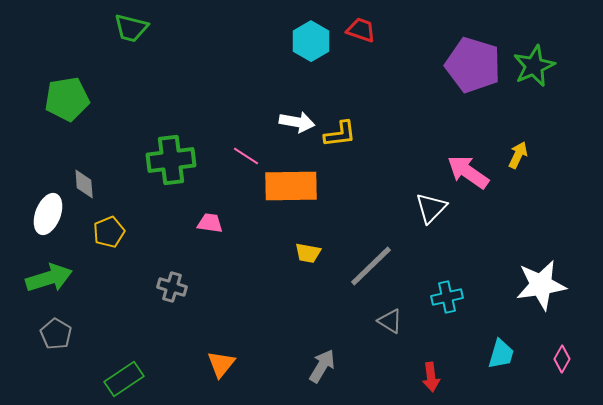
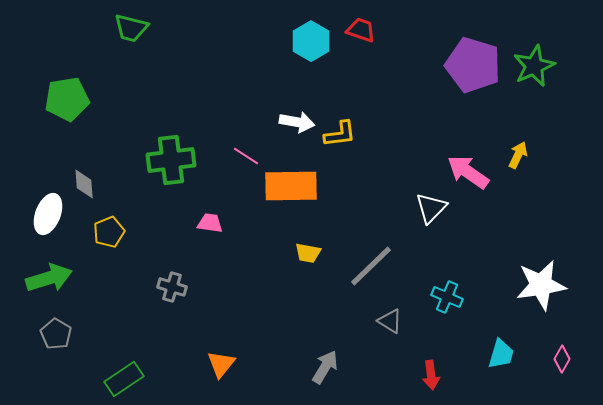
cyan cross: rotated 36 degrees clockwise
gray arrow: moved 3 px right, 1 px down
red arrow: moved 2 px up
